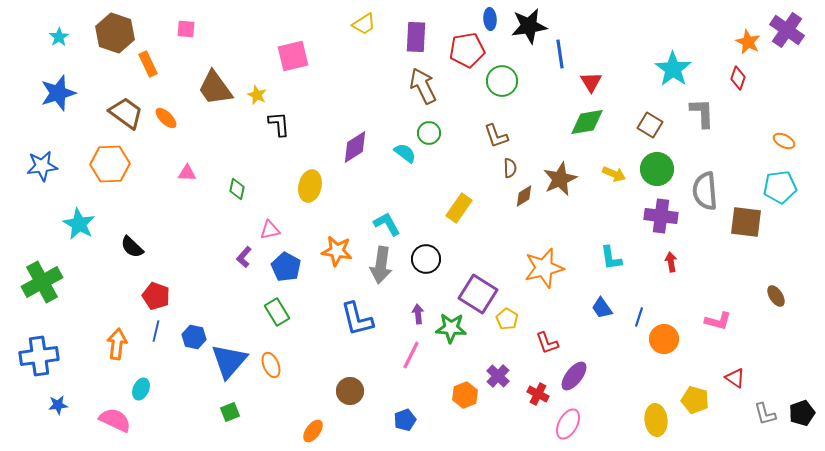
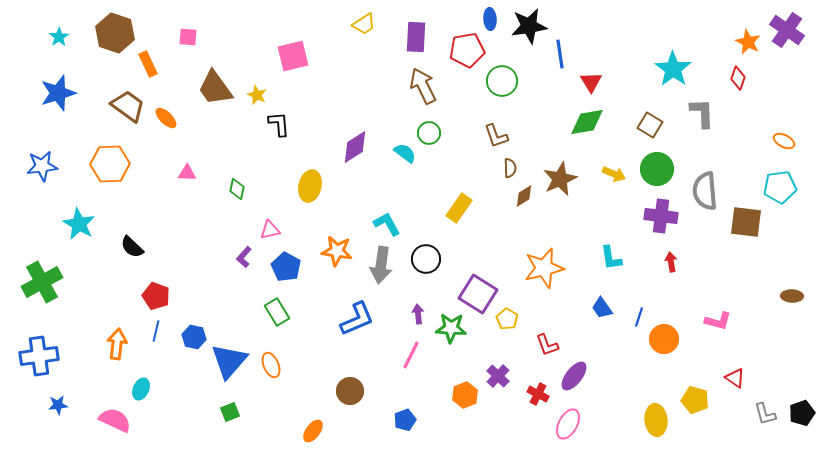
pink square at (186, 29): moved 2 px right, 8 px down
brown trapezoid at (126, 113): moved 2 px right, 7 px up
brown ellipse at (776, 296): moved 16 px right; rotated 55 degrees counterclockwise
blue L-shape at (357, 319): rotated 99 degrees counterclockwise
red L-shape at (547, 343): moved 2 px down
